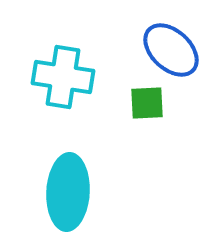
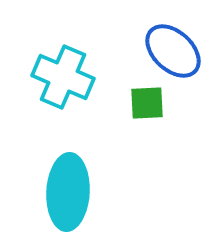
blue ellipse: moved 2 px right, 1 px down
cyan cross: rotated 14 degrees clockwise
